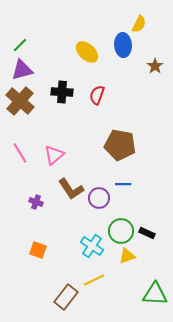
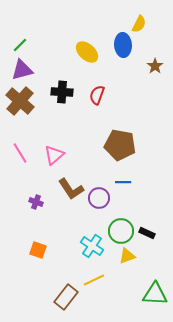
blue line: moved 2 px up
